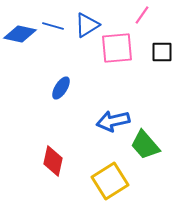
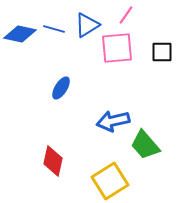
pink line: moved 16 px left
blue line: moved 1 px right, 3 px down
